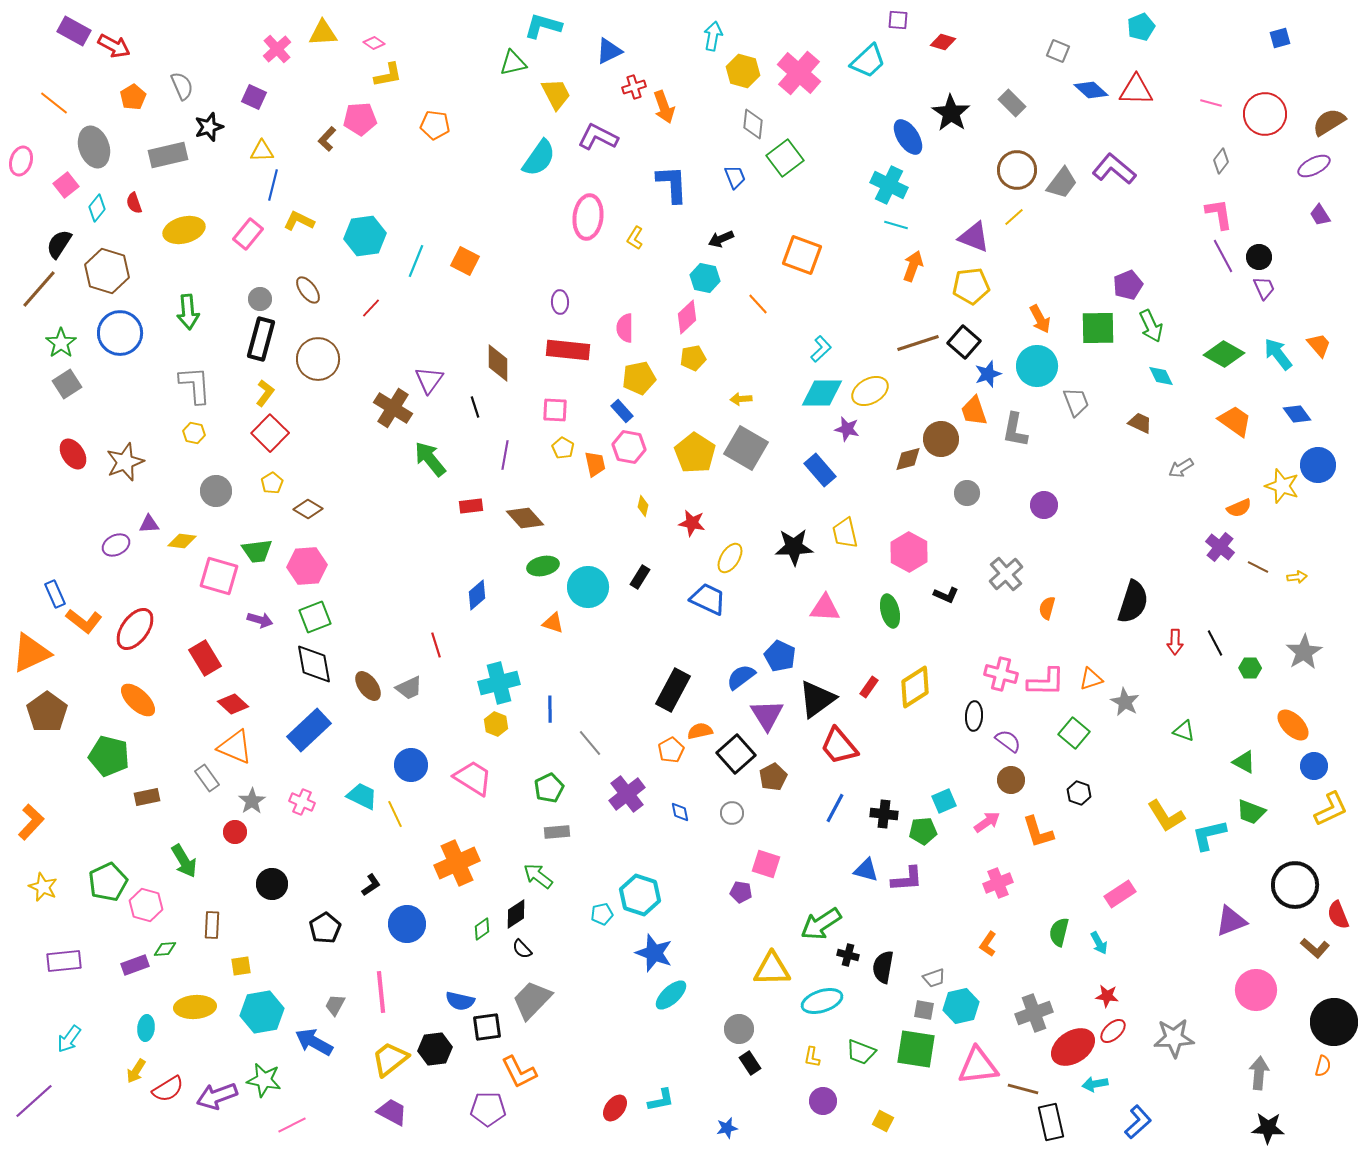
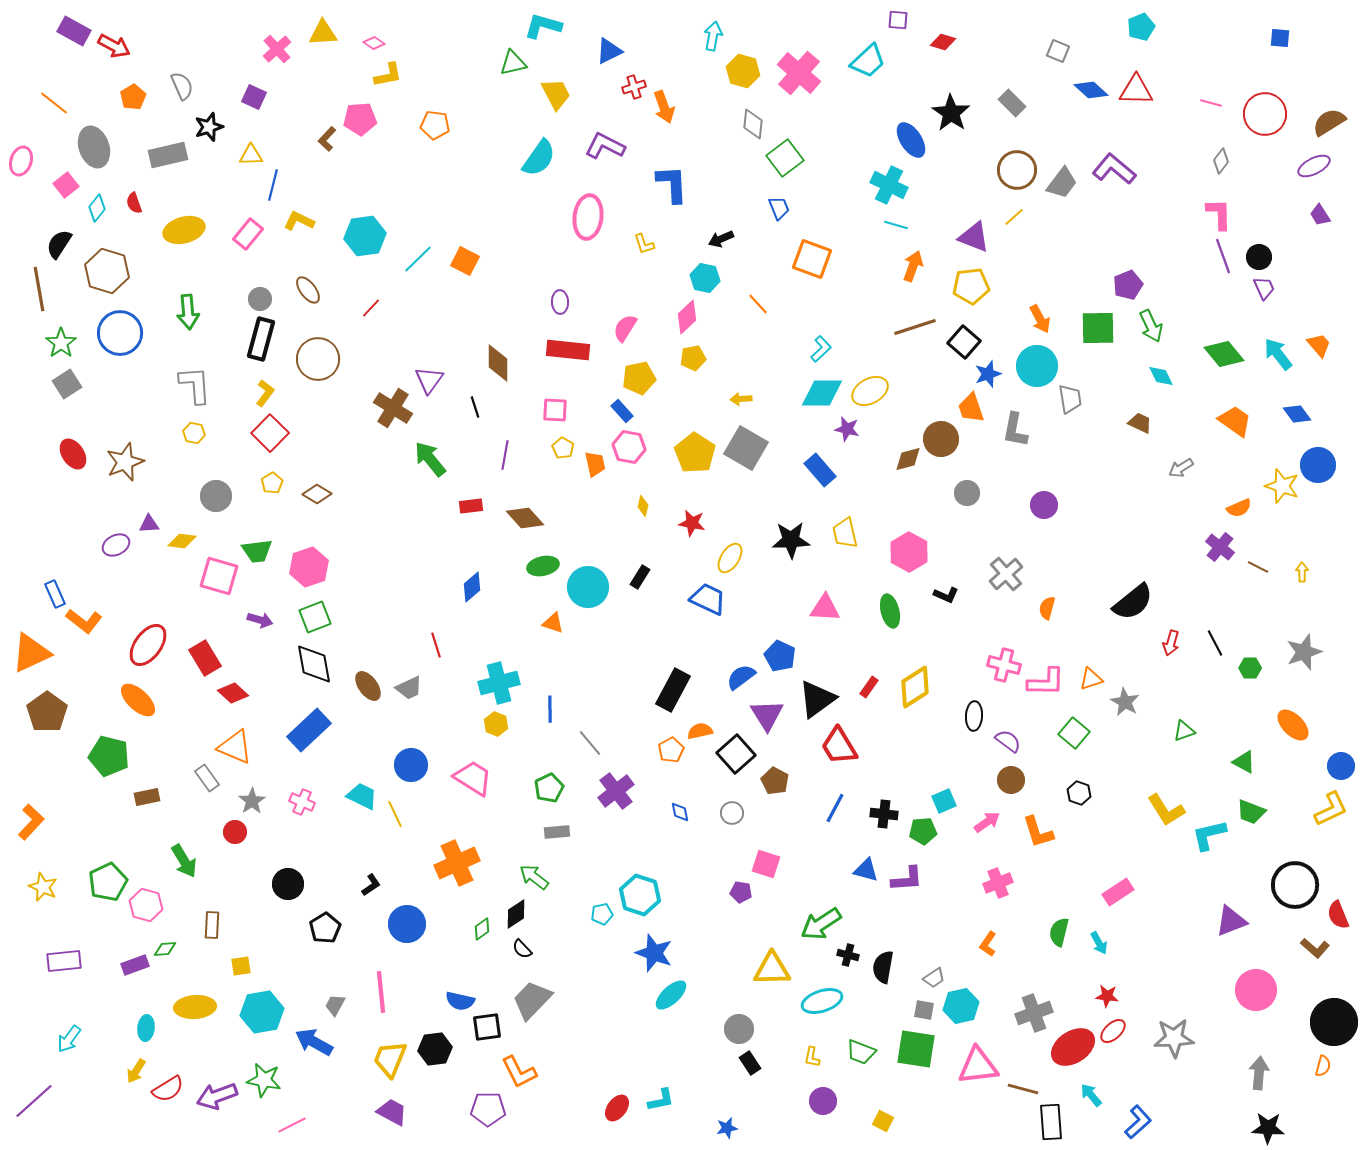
blue square at (1280, 38): rotated 20 degrees clockwise
purple L-shape at (598, 137): moved 7 px right, 9 px down
blue ellipse at (908, 137): moved 3 px right, 3 px down
yellow triangle at (262, 151): moved 11 px left, 4 px down
blue trapezoid at (735, 177): moved 44 px right, 31 px down
pink L-shape at (1219, 214): rotated 8 degrees clockwise
yellow L-shape at (635, 238): moved 9 px right, 6 px down; rotated 50 degrees counterclockwise
orange square at (802, 255): moved 10 px right, 4 px down
purple line at (1223, 256): rotated 8 degrees clockwise
cyan line at (416, 261): moved 2 px right, 2 px up; rotated 24 degrees clockwise
brown line at (39, 289): rotated 51 degrees counterclockwise
pink semicircle at (625, 328): rotated 32 degrees clockwise
brown line at (918, 343): moved 3 px left, 16 px up
green diamond at (1224, 354): rotated 21 degrees clockwise
gray trapezoid at (1076, 402): moved 6 px left, 3 px up; rotated 12 degrees clockwise
orange trapezoid at (974, 411): moved 3 px left, 3 px up
gray circle at (216, 491): moved 5 px down
brown diamond at (308, 509): moved 9 px right, 15 px up
black star at (794, 547): moved 3 px left, 7 px up
pink hexagon at (307, 566): moved 2 px right, 1 px down; rotated 15 degrees counterclockwise
yellow arrow at (1297, 577): moved 5 px right, 5 px up; rotated 84 degrees counterclockwise
blue diamond at (477, 595): moved 5 px left, 8 px up
black semicircle at (1133, 602): rotated 33 degrees clockwise
red ellipse at (135, 629): moved 13 px right, 16 px down
red arrow at (1175, 642): moved 4 px left, 1 px down; rotated 15 degrees clockwise
gray star at (1304, 652): rotated 12 degrees clockwise
pink cross at (1001, 674): moved 3 px right, 9 px up
red diamond at (233, 704): moved 11 px up
green triangle at (1184, 731): rotated 40 degrees counterclockwise
red trapezoid at (839, 746): rotated 9 degrees clockwise
blue circle at (1314, 766): moved 27 px right
brown pentagon at (773, 777): moved 2 px right, 4 px down; rotated 16 degrees counterclockwise
purple cross at (627, 794): moved 11 px left, 3 px up
yellow L-shape at (1166, 816): moved 6 px up
green arrow at (538, 876): moved 4 px left, 1 px down
black circle at (272, 884): moved 16 px right
pink rectangle at (1120, 894): moved 2 px left, 2 px up
gray trapezoid at (934, 978): rotated 15 degrees counterclockwise
yellow trapezoid at (390, 1059): rotated 30 degrees counterclockwise
cyan arrow at (1095, 1084): moved 4 px left, 11 px down; rotated 60 degrees clockwise
red ellipse at (615, 1108): moved 2 px right
black rectangle at (1051, 1122): rotated 9 degrees clockwise
